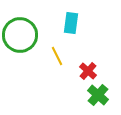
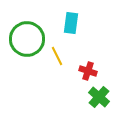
green circle: moved 7 px right, 4 px down
red cross: rotated 24 degrees counterclockwise
green cross: moved 1 px right, 2 px down
